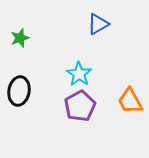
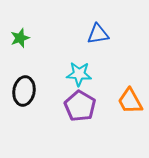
blue triangle: moved 10 px down; rotated 20 degrees clockwise
cyan star: rotated 30 degrees counterclockwise
black ellipse: moved 5 px right
purple pentagon: rotated 12 degrees counterclockwise
